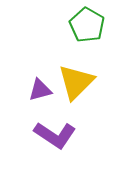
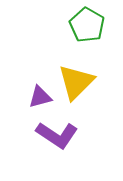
purple triangle: moved 7 px down
purple L-shape: moved 2 px right
